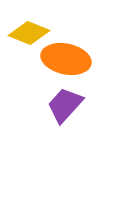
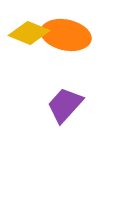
orange ellipse: moved 24 px up
